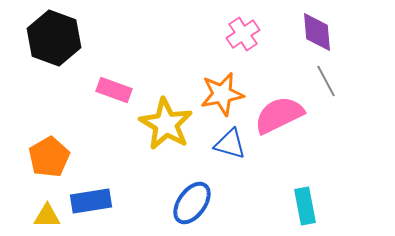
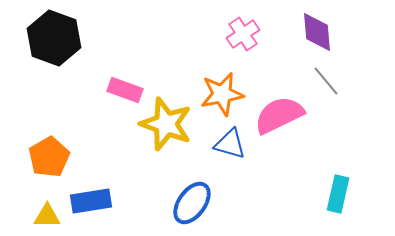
gray line: rotated 12 degrees counterclockwise
pink rectangle: moved 11 px right
yellow star: rotated 10 degrees counterclockwise
cyan rectangle: moved 33 px right, 12 px up; rotated 24 degrees clockwise
